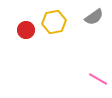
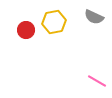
gray semicircle: rotated 60 degrees clockwise
pink line: moved 1 px left, 2 px down
